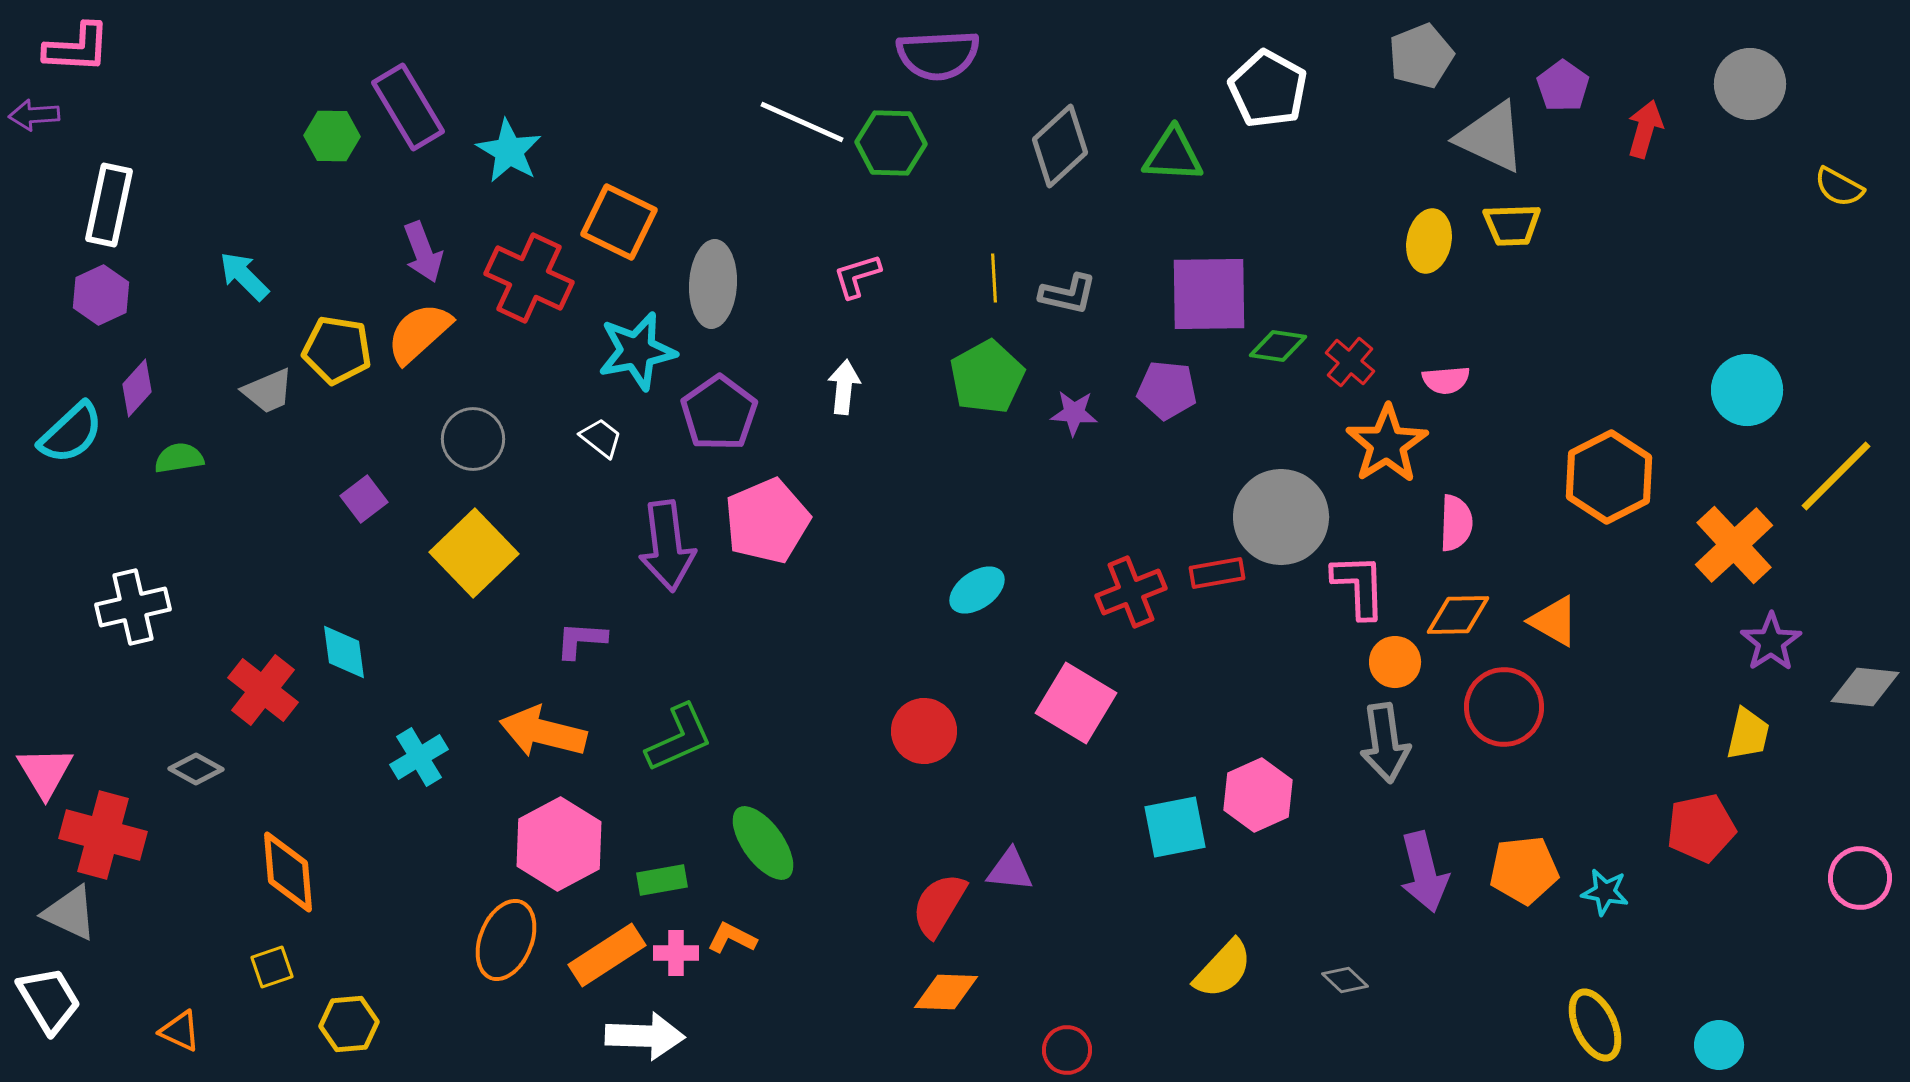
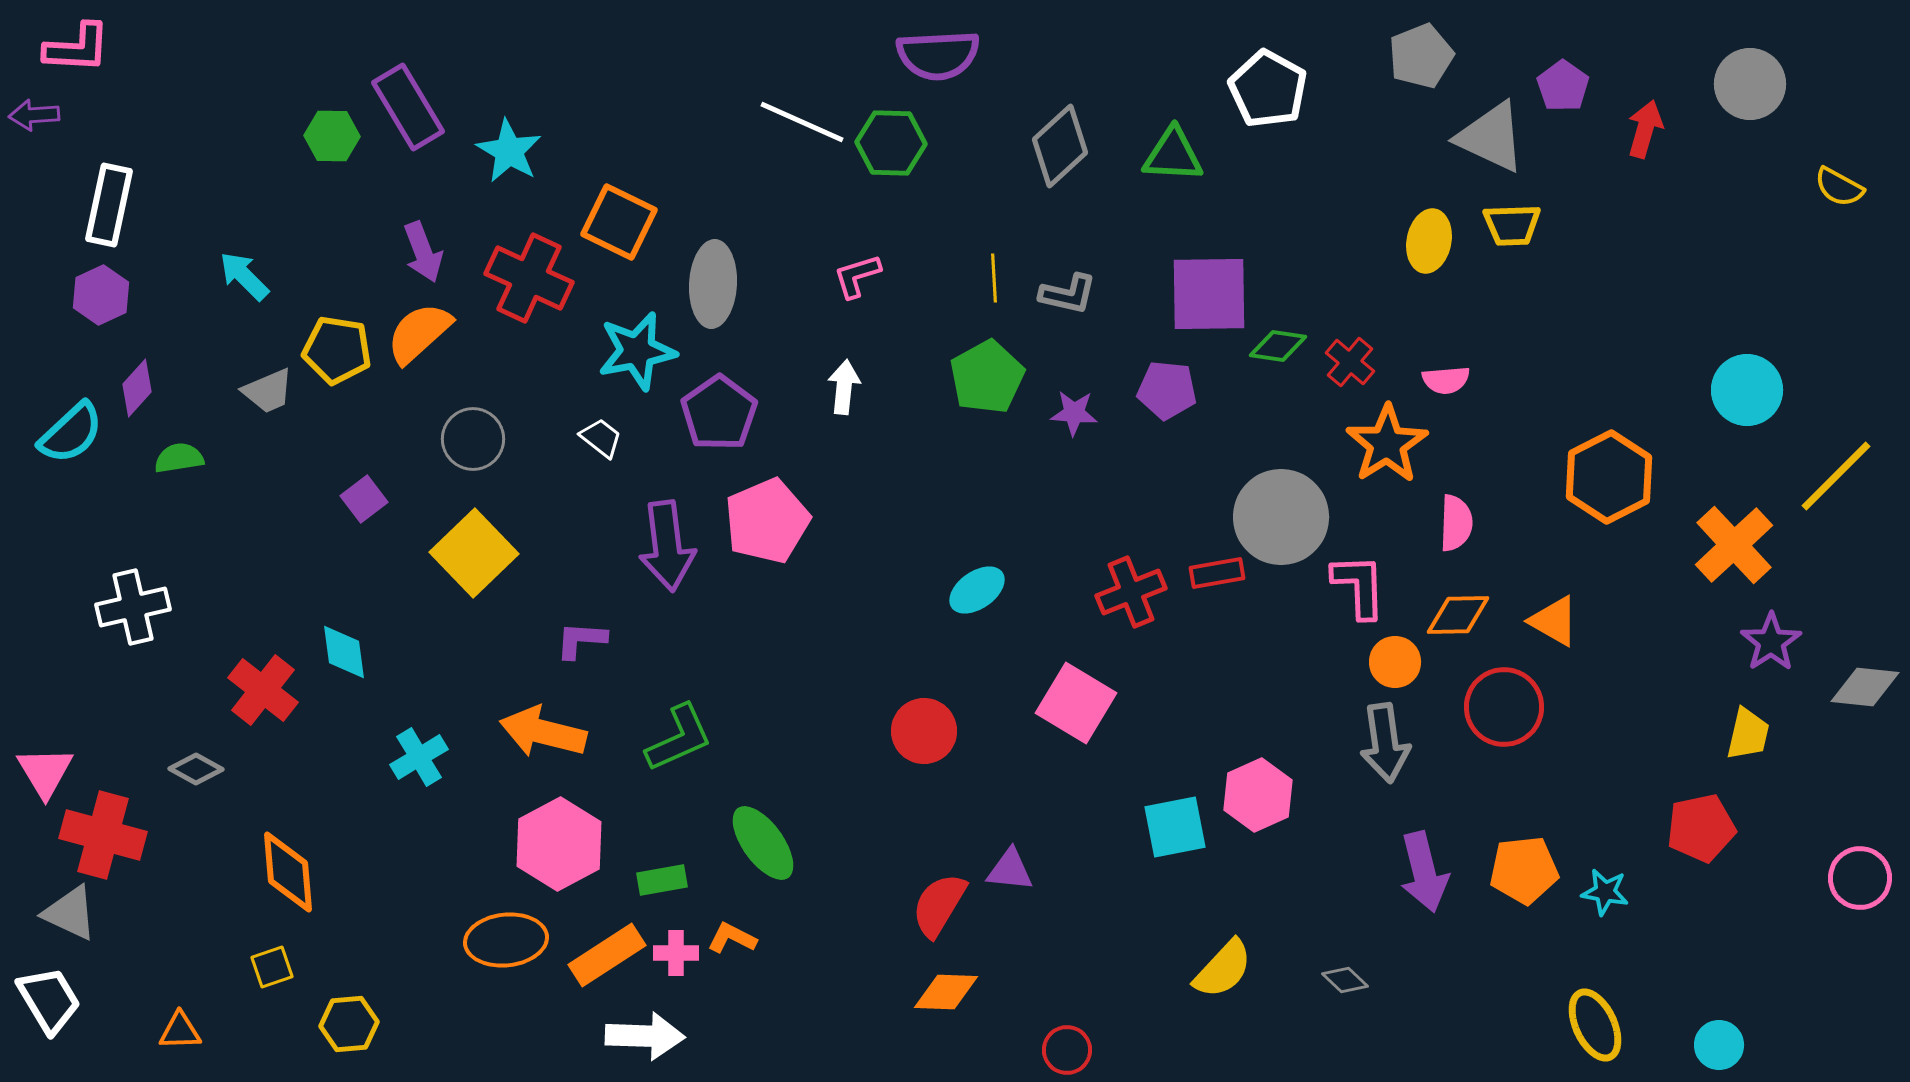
orange ellipse at (506, 940): rotated 62 degrees clockwise
orange triangle at (180, 1031): rotated 27 degrees counterclockwise
